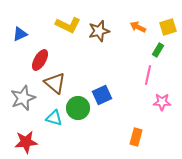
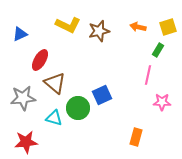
orange arrow: rotated 14 degrees counterclockwise
gray star: rotated 15 degrees clockwise
